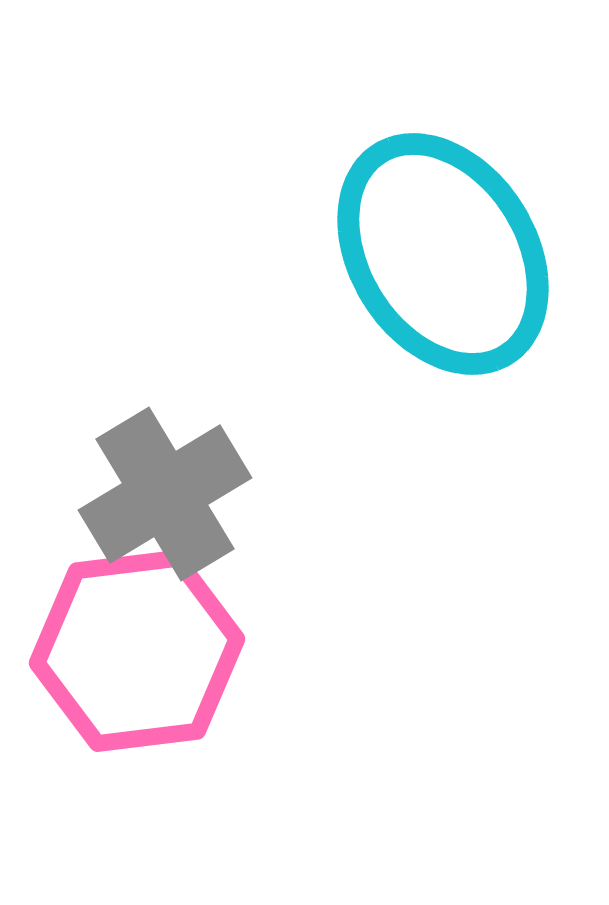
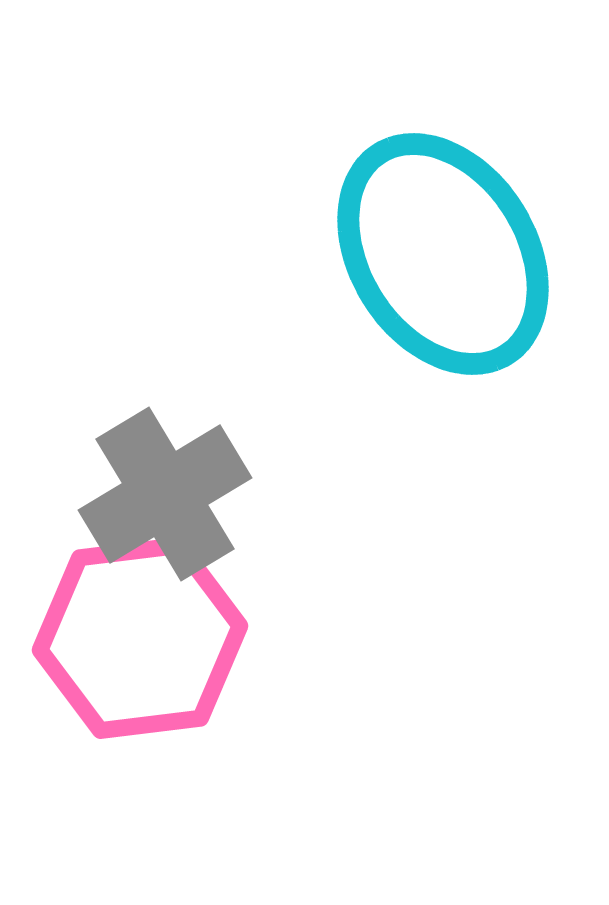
pink hexagon: moved 3 px right, 13 px up
